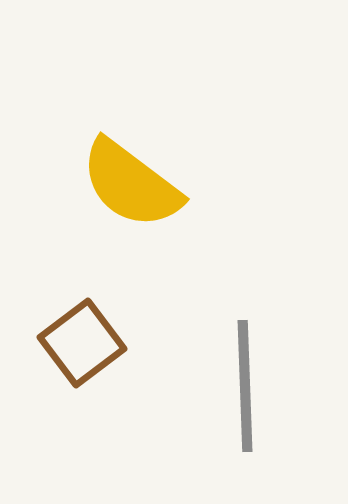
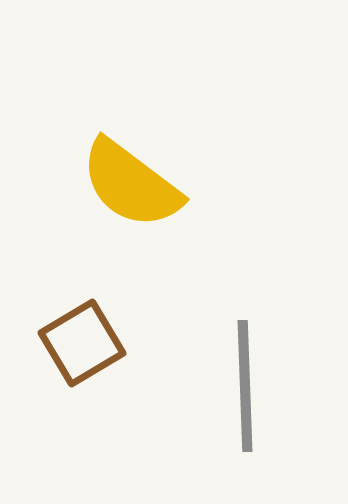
brown square: rotated 6 degrees clockwise
